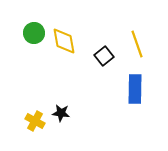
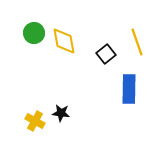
yellow line: moved 2 px up
black square: moved 2 px right, 2 px up
blue rectangle: moved 6 px left
